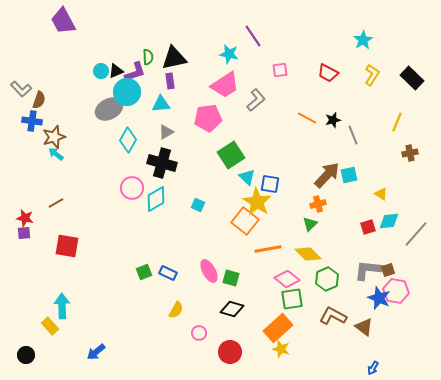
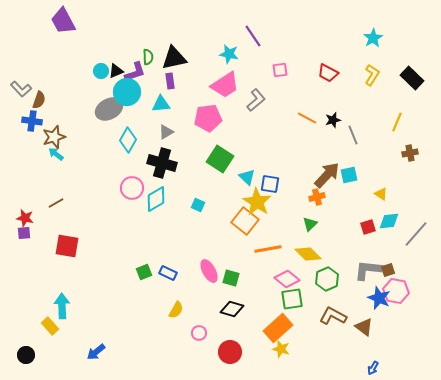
cyan star at (363, 40): moved 10 px right, 2 px up
green square at (231, 155): moved 11 px left, 4 px down; rotated 24 degrees counterclockwise
orange cross at (318, 204): moved 1 px left, 7 px up
